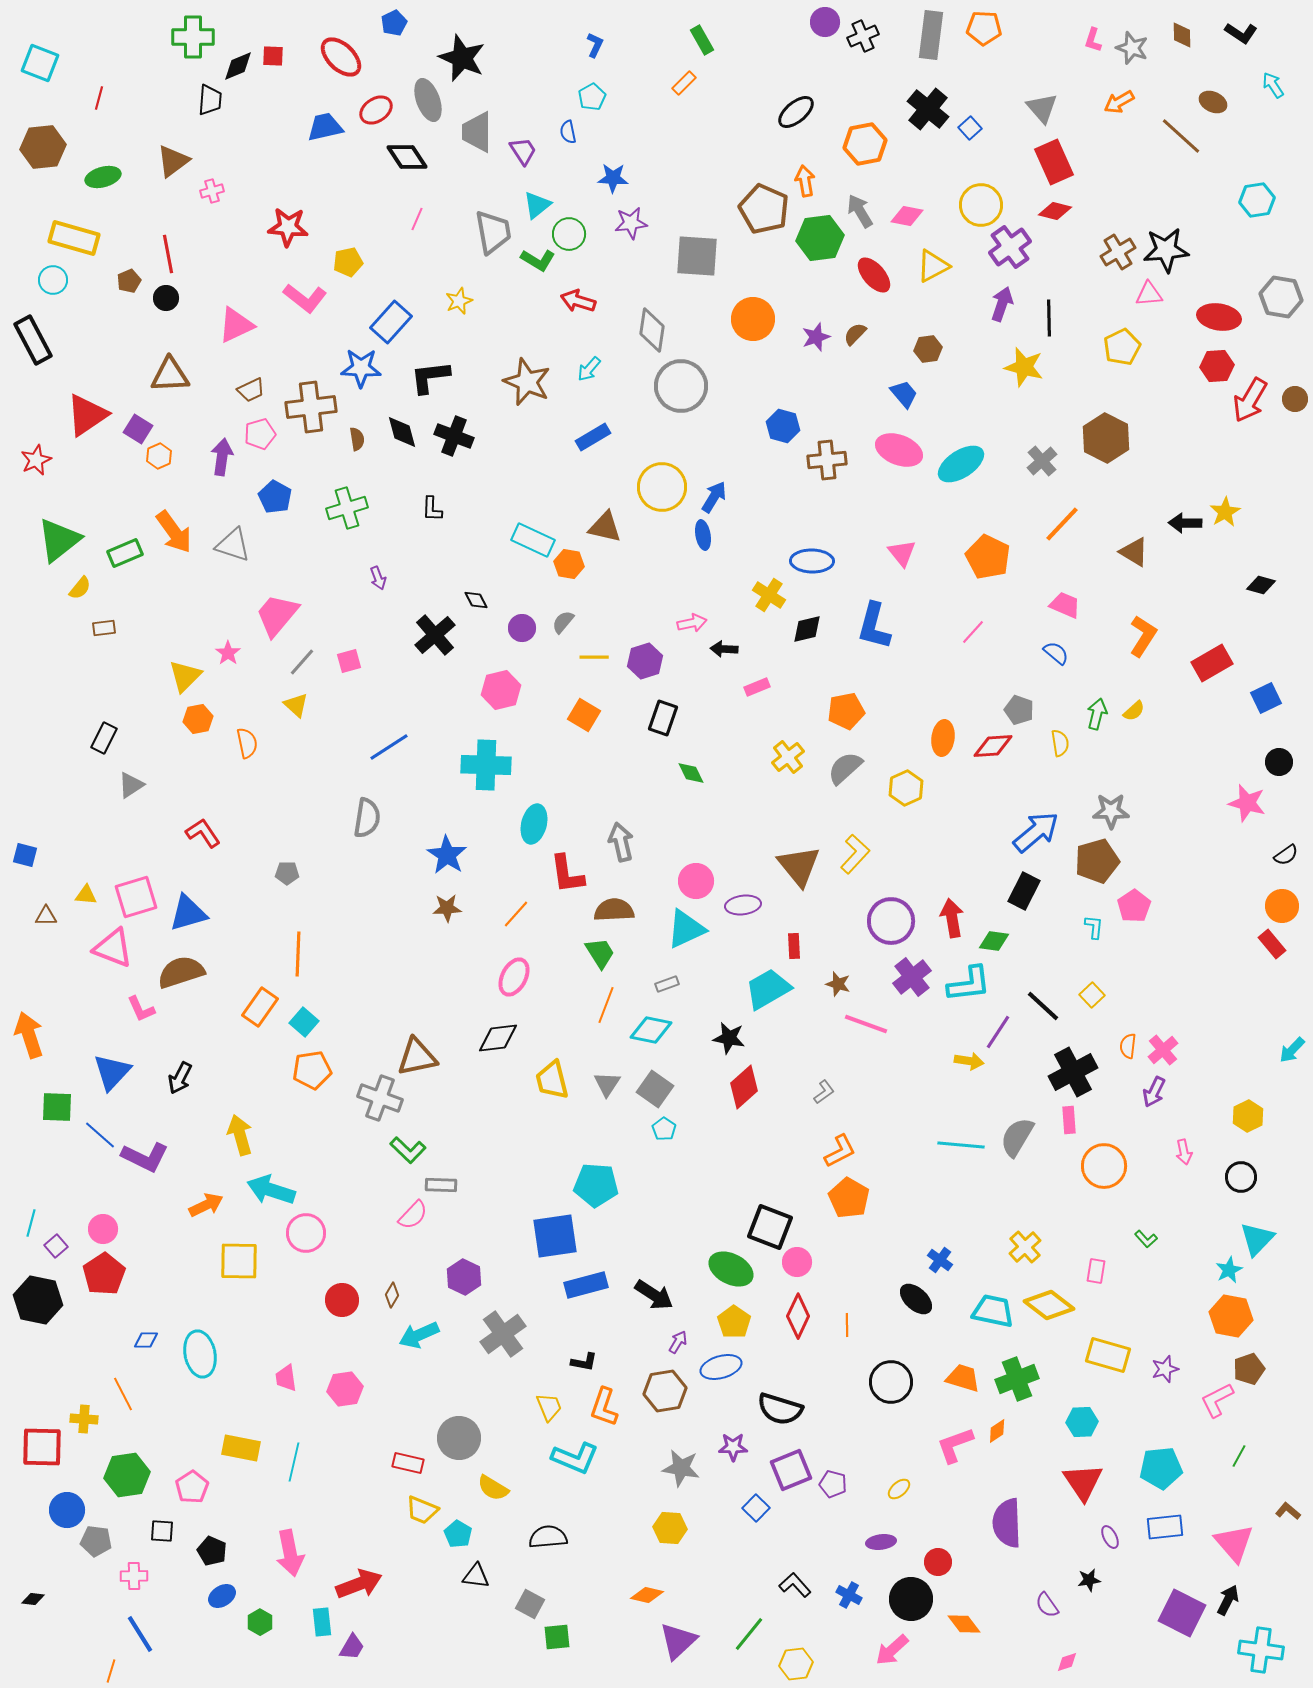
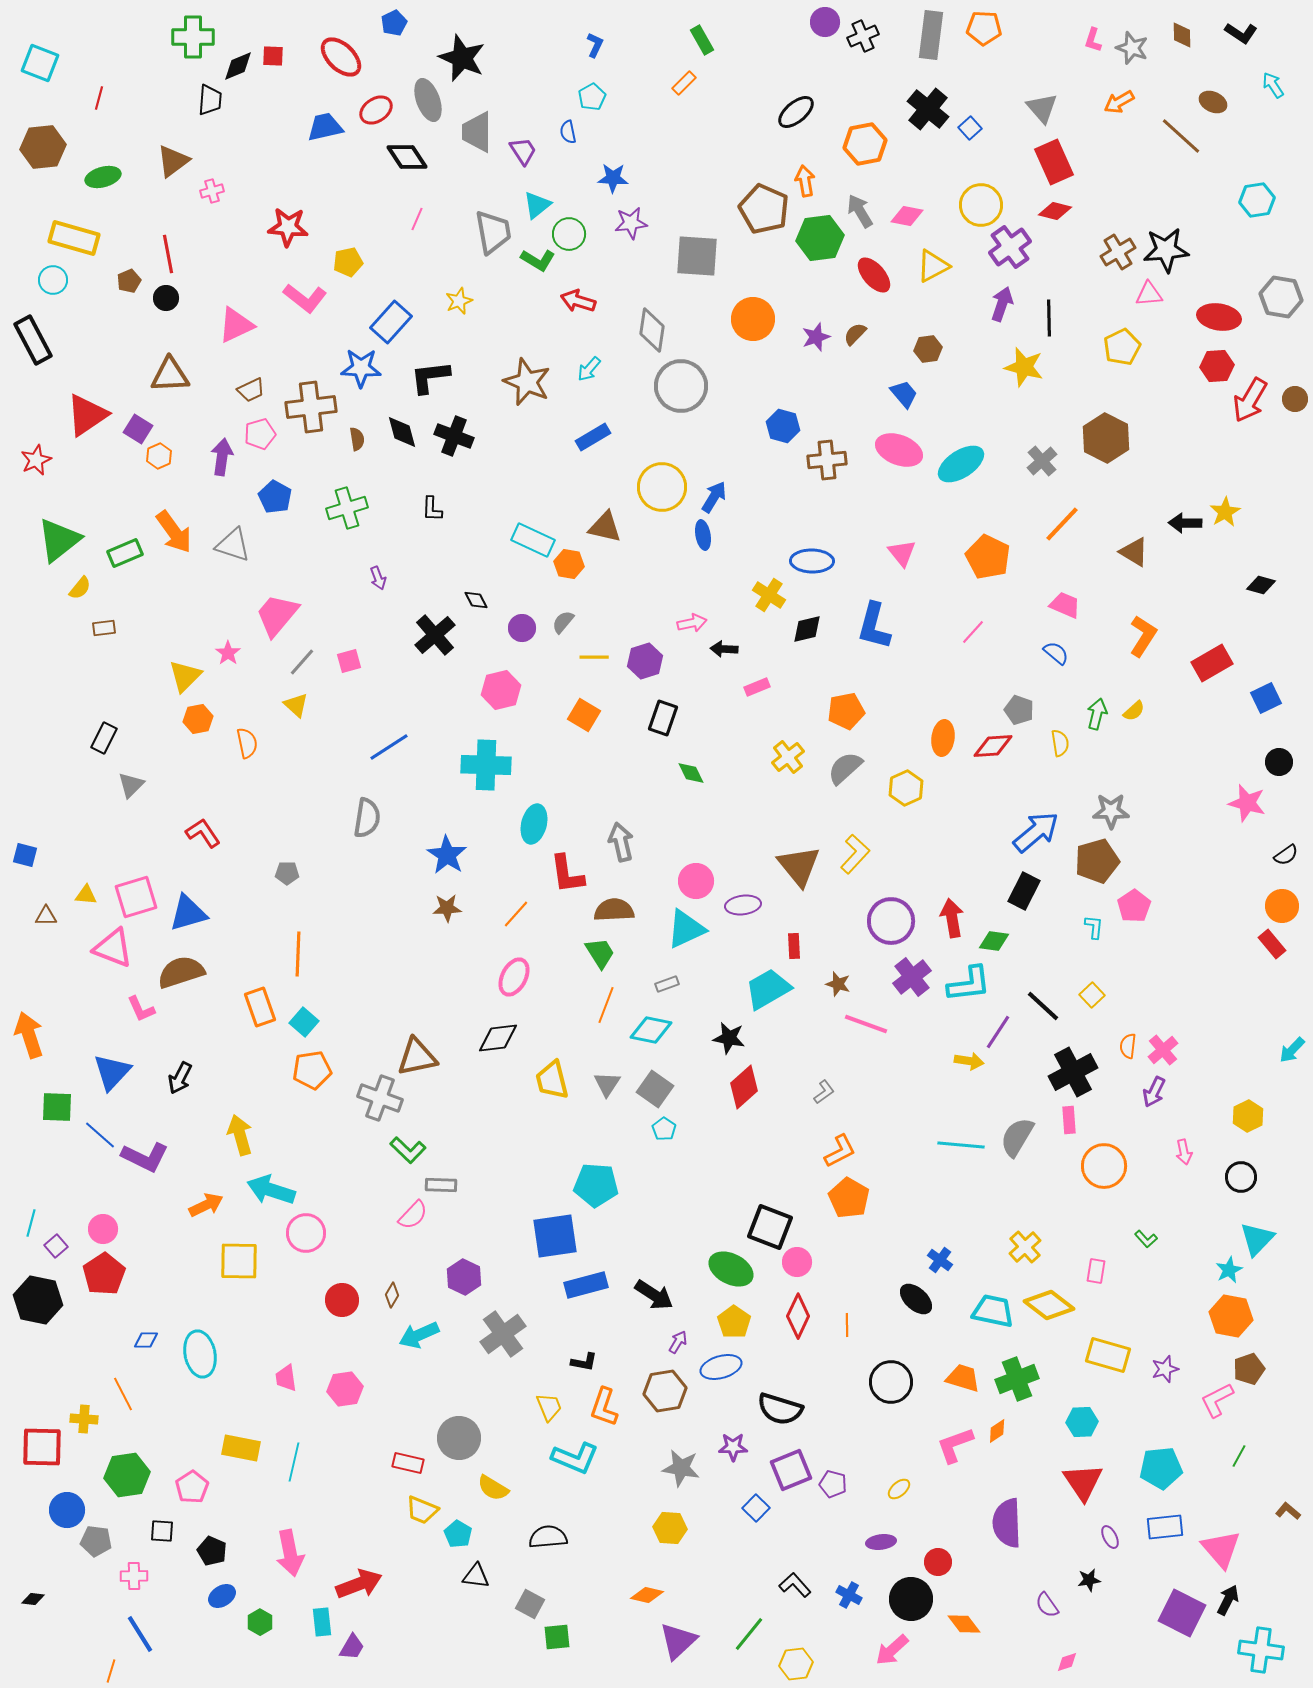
gray triangle at (131, 785): rotated 12 degrees counterclockwise
orange rectangle at (260, 1007): rotated 54 degrees counterclockwise
pink triangle at (1234, 1543): moved 13 px left, 6 px down
